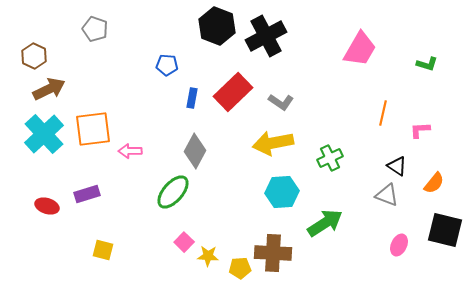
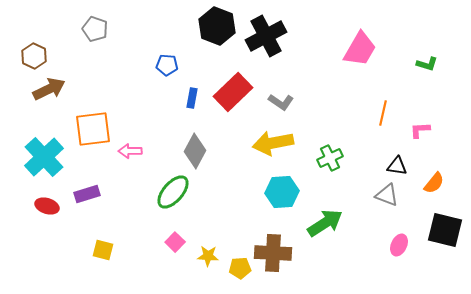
cyan cross: moved 23 px down
black triangle: rotated 25 degrees counterclockwise
pink square: moved 9 px left
